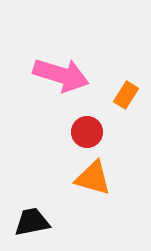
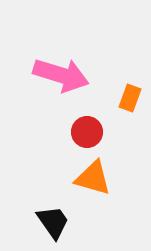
orange rectangle: moved 4 px right, 3 px down; rotated 12 degrees counterclockwise
black trapezoid: moved 21 px right; rotated 66 degrees clockwise
